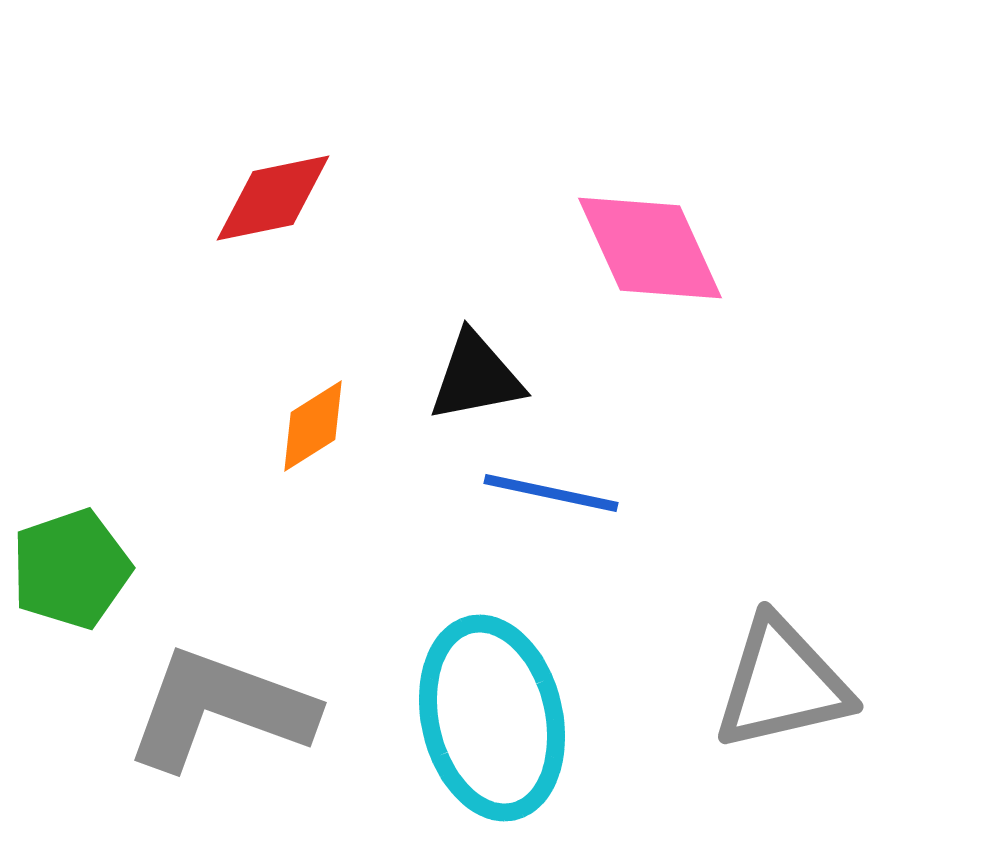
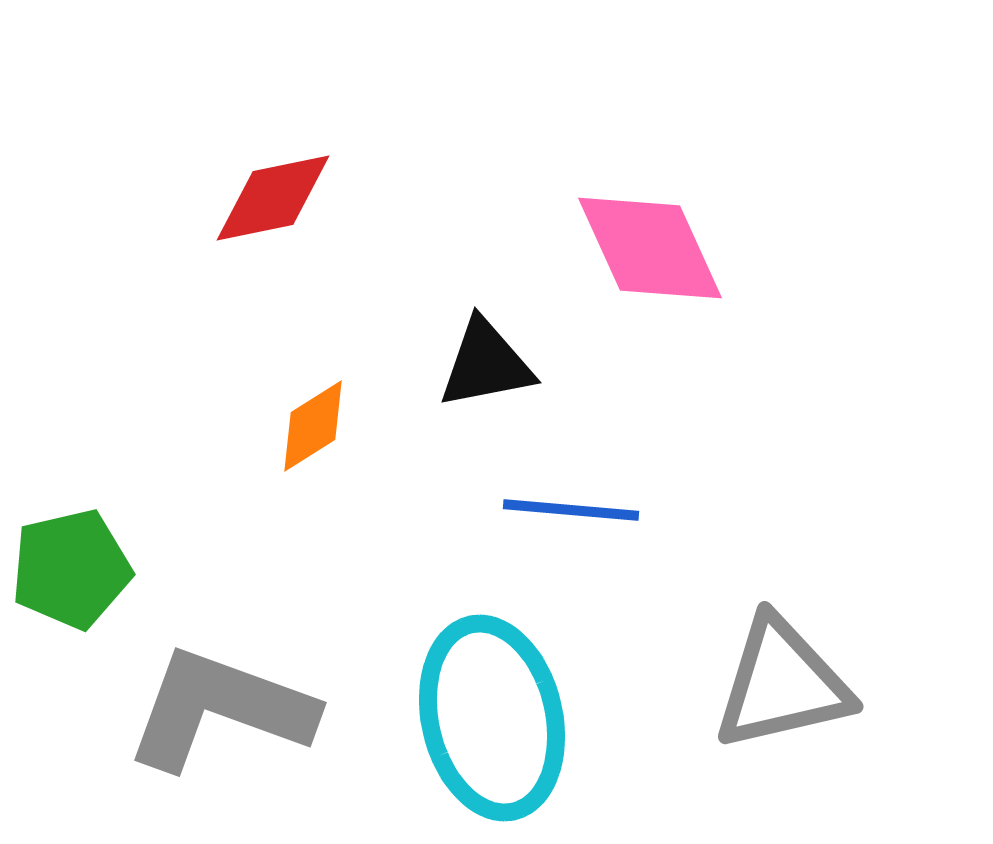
black triangle: moved 10 px right, 13 px up
blue line: moved 20 px right, 17 px down; rotated 7 degrees counterclockwise
green pentagon: rotated 6 degrees clockwise
